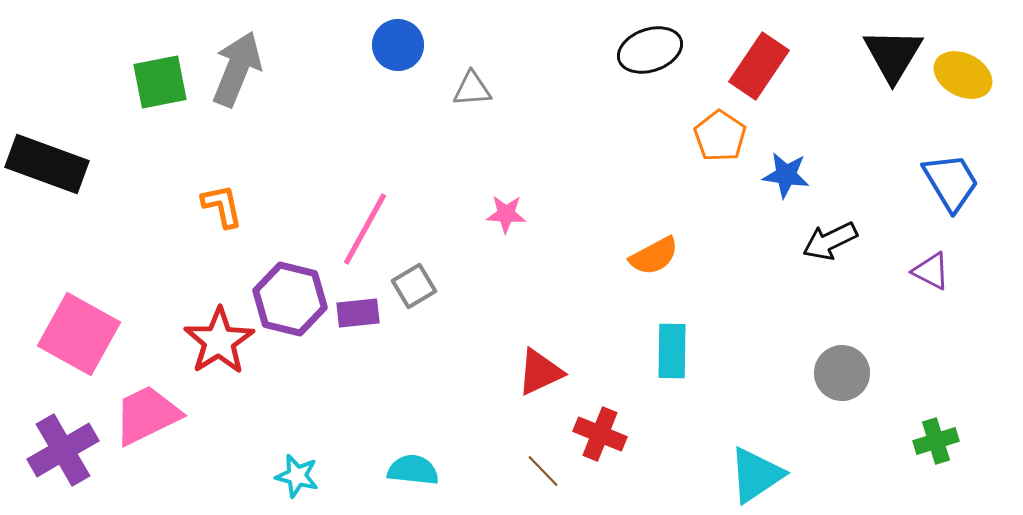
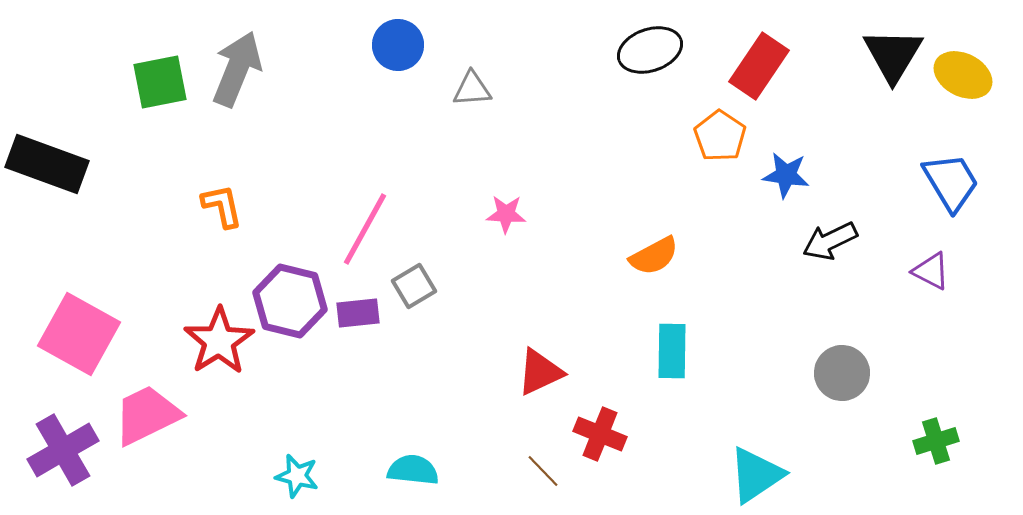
purple hexagon: moved 2 px down
